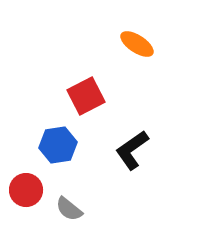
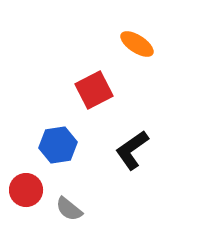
red square: moved 8 px right, 6 px up
